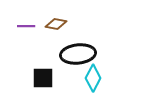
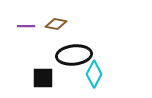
black ellipse: moved 4 px left, 1 px down
cyan diamond: moved 1 px right, 4 px up
